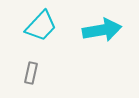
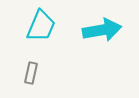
cyan trapezoid: rotated 20 degrees counterclockwise
